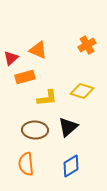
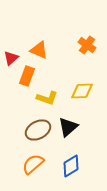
orange cross: rotated 24 degrees counterclockwise
orange triangle: moved 1 px right
orange rectangle: moved 2 px right, 1 px up; rotated 54 degrees counterclockwise
yellow diamond: rotated 20 degrees counterclockwise
yellow L-shape: rotated 25 degrees clockwise
brown ellipse: moved 3 px right; rotated 30 degrees counterclockwise
orange semicircle: moved 7 px right; rotated 55 degrees clockwise
